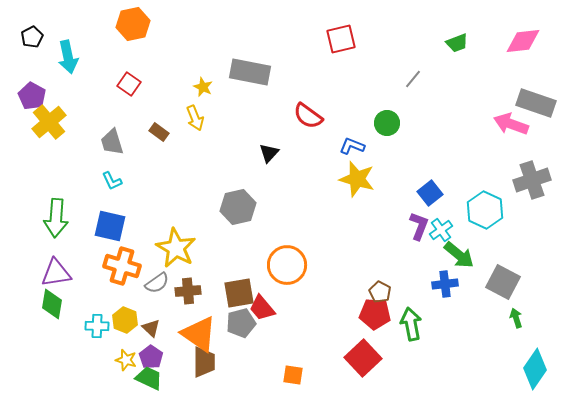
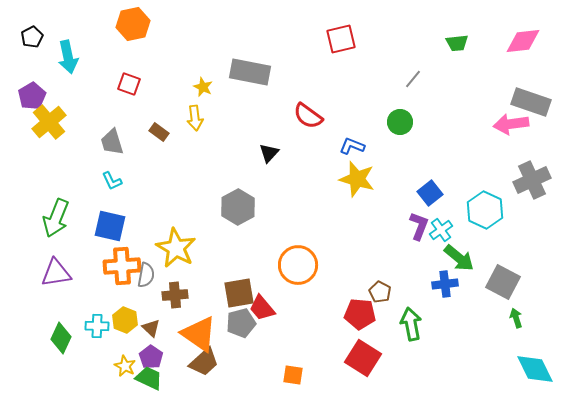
green trapezoid at (457, 43): rotated 15 degrees clockwise
red square at (129, 84): rotated 15 degrees counterclockwise
purple pentagon at (32, 96): rotated 12 degrees clockwise
gray rectangle at (536, 103): moved 5 px left, 1 px up
yellow arrow at (195, 118): rotated 15 degrees clockwise
green circle at (387, 123): moved 13 px right, 1 px up
pink arrow at (511, 124): rotated 28 degrees counterclockwise
gray cross at (532, 180): rotated 6 degrees counterclockwise
gray hexagon at (238, 207): rotated 16 degrees counterclockwise
green arrow at (56, 218): rotated 18 degrees clockwise
green arrow at (459, 255): moved 3 px down
orange circle at (287, 265): moved 11 px right
orange cross at (122, 266): rotated 21 degrees counterclockwise
gray semicircle at (157, 283): moved 11 px left, 8 px up; rotated 45 degrees counterclockwise
brown cross at (188, 291): moved 13 px left, 4 px down
green diamond at (52, 304): moved 9 px right, 34 px down; rotated 16 degrees clockwise
red pentagon at (375, 314): moved 15 px left
red square at (363, 358): rotated 15 degrees counterclockwise
yellow star at (126, 360): moved 1 px left, 6 px down; rotated 10 degrees clockwise
brown trapezoid at (204, 362): rotated 48 degrees clockwise
cyan diamond at (535, 369): rotated 60 degrees counterclockwise
